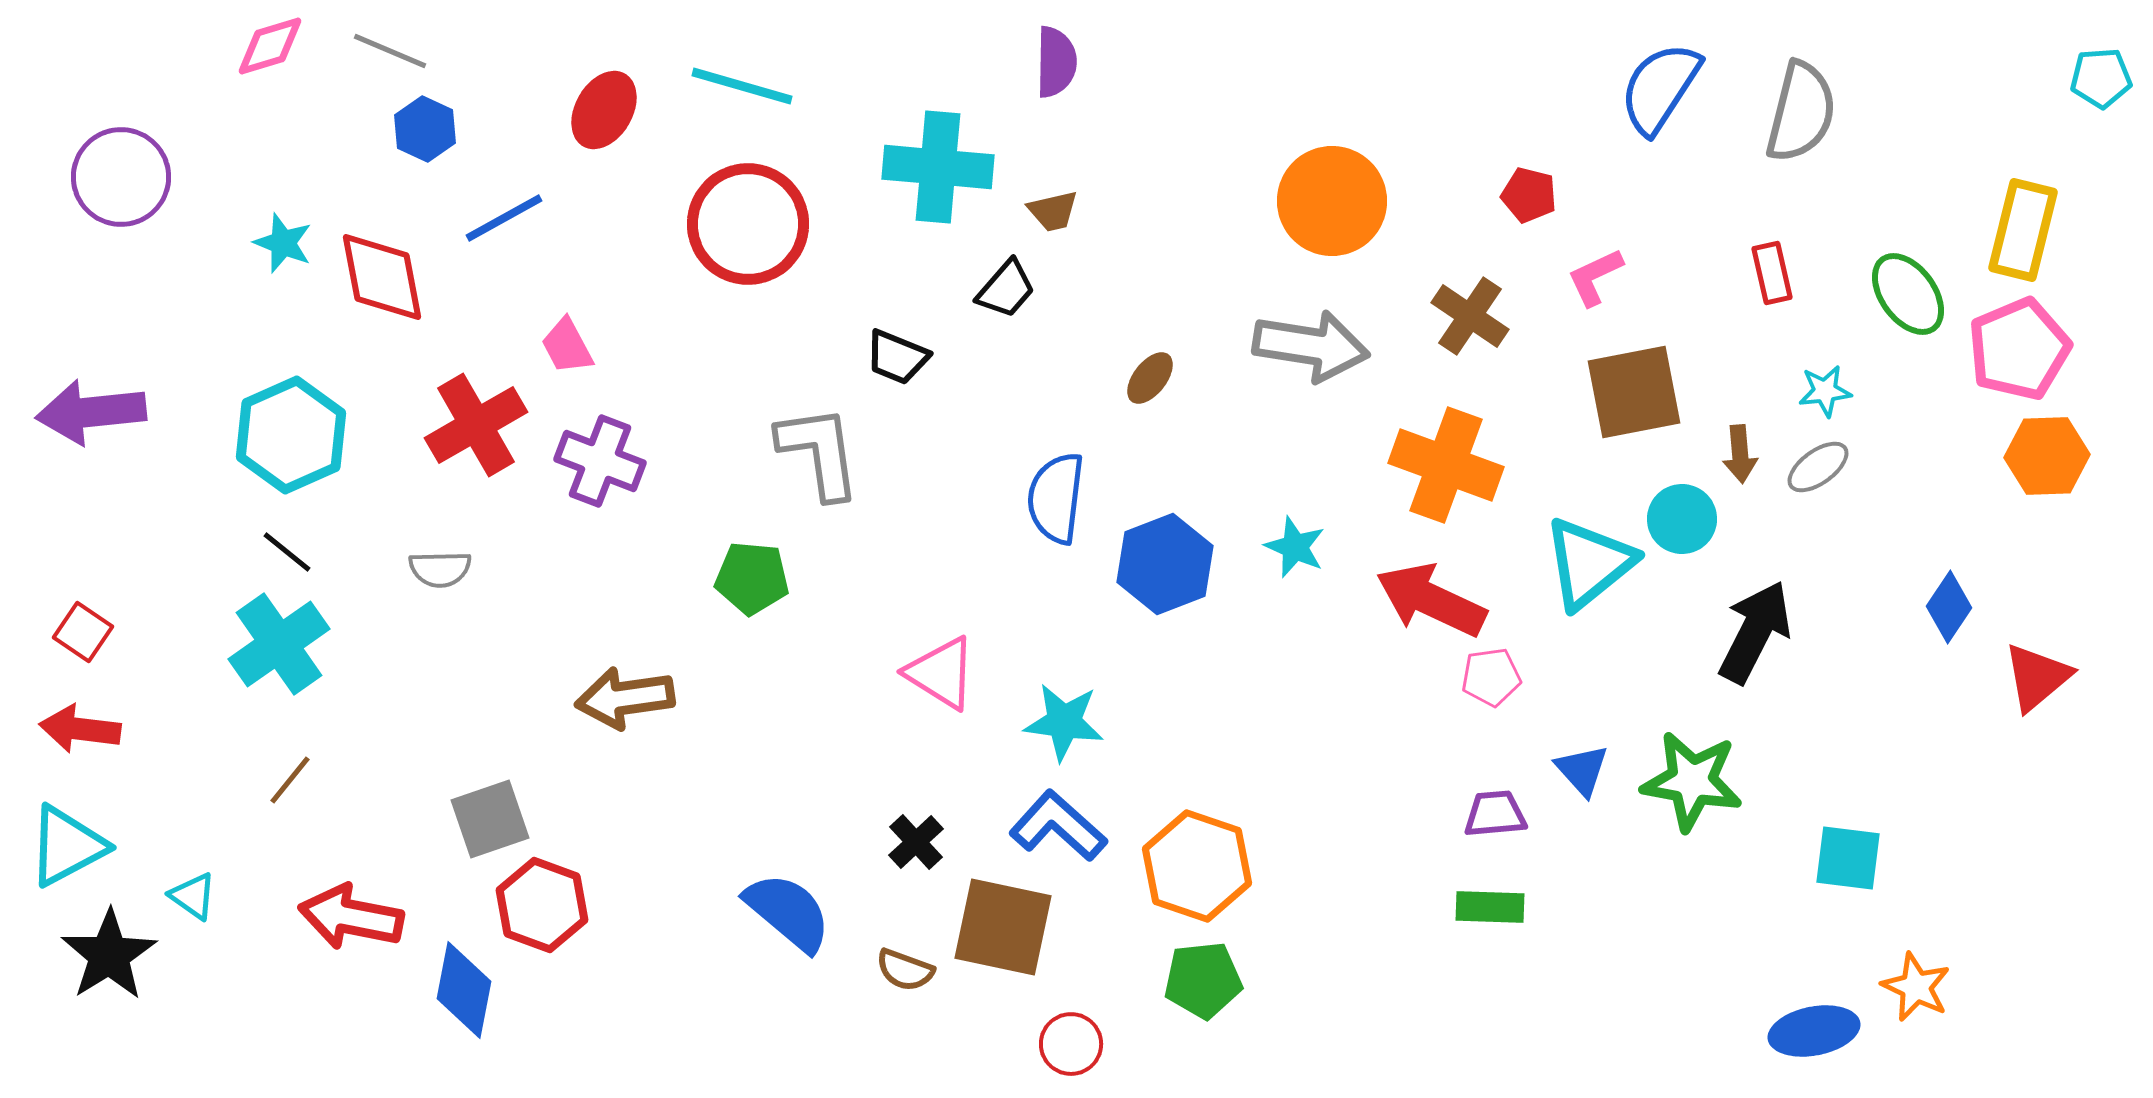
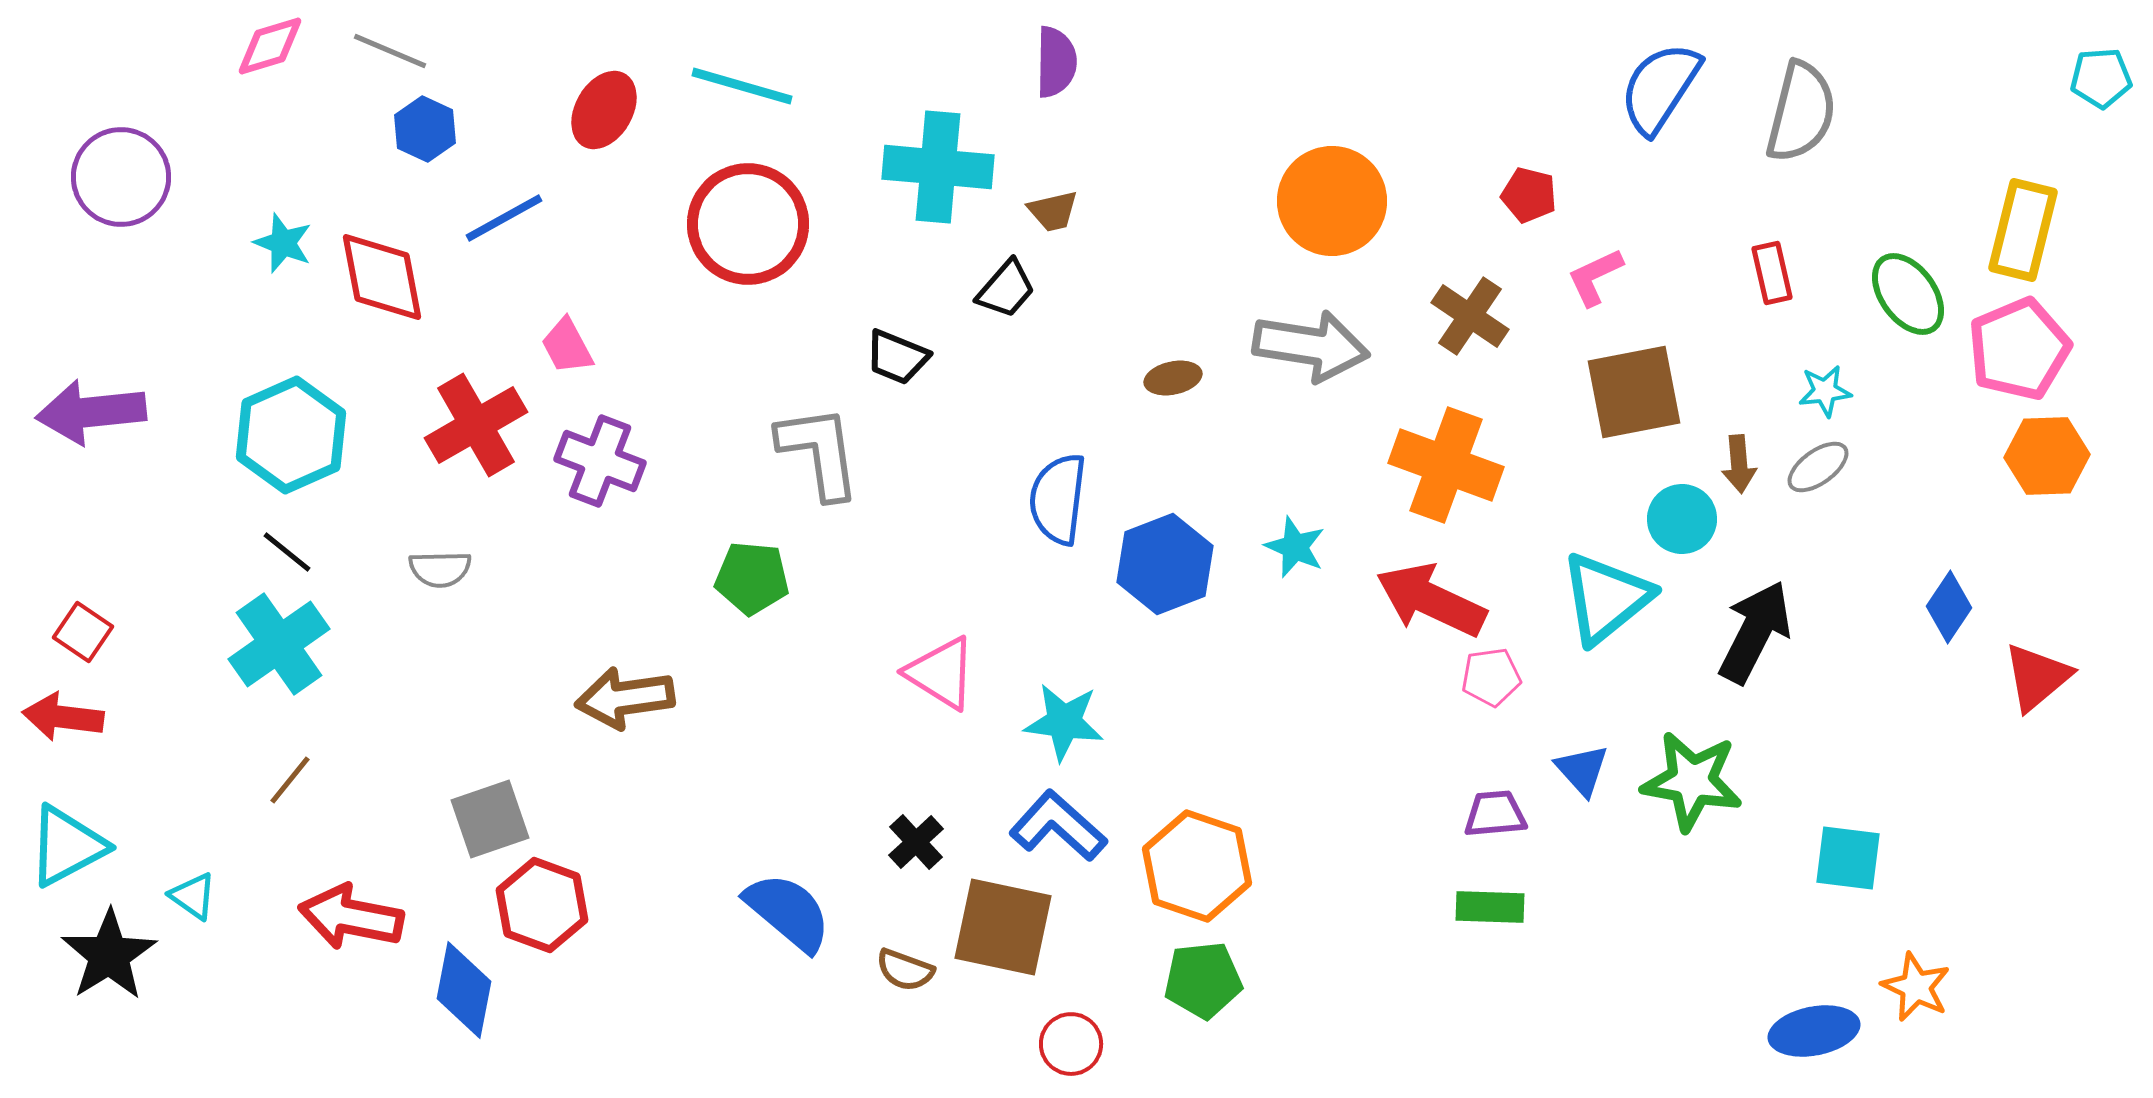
brown ellipse at (1150, 378): moved 23 px right; rotated 40 degrees clockwise
brown arrow at (1740, 454): moved 1 px left, 10 px down
blue semicircle at (1056, 498): moved 2 px right, 1 px down
cyan triangle at (1589, 563): moved 17 px right, 35 px down
red arrow at (80, 729): moved 17 px left, 12 px up
